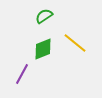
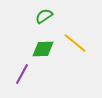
green diamond: rotated 20 degrees clockwise
